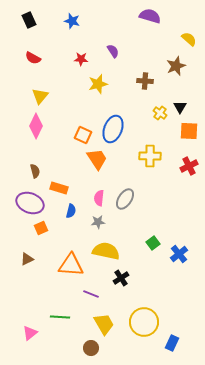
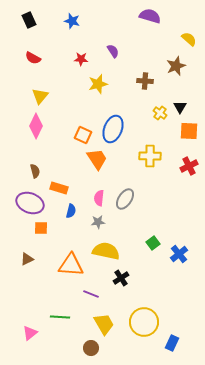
orange square at (41, 228): rotated 24 degrees clockwise
